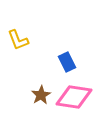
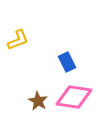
yellow L-shape: rotated 90 degrees counterclockwise
brown star: moved 3 px left, 6 px down; rotated 12 degrees counterclockwise
